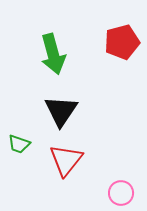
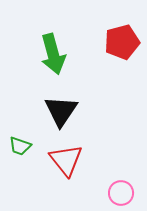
green trapezoid: moved 1 px right, 2 px down
red triangle: rotated 18 degrees counterclockwise
